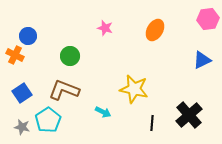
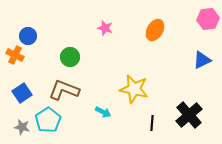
green circle: moved 1 px down
